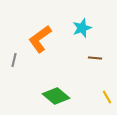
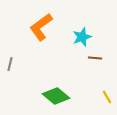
cyan star: moved 9 px down
orange L-shape: moved 1 px right, 12 px up
gray line: moved 4 px left, 4 px down
